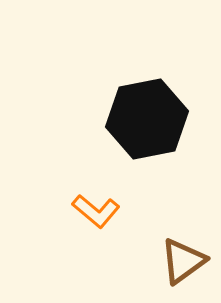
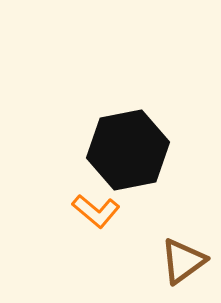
black hexagon: moved 19 px left, 31 px down
